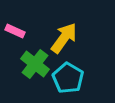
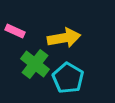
yellow arrow: rotated 44 degrees clockwise
